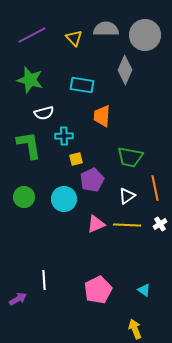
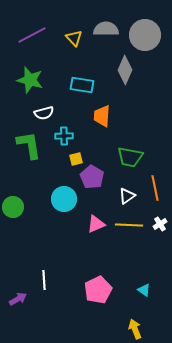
purple pentagon: moved 3 px up; rotated 15 degrees counterclockwise
green circle: moved 11 px left, 10 px down
yellow line: moved 2 px right
